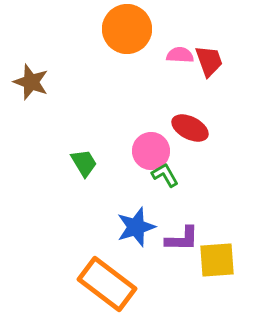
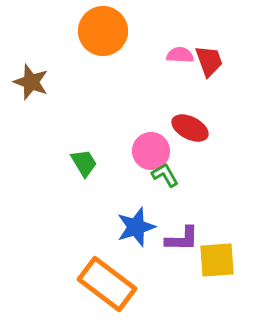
orange circle: moved 24 px left, 2 px down
